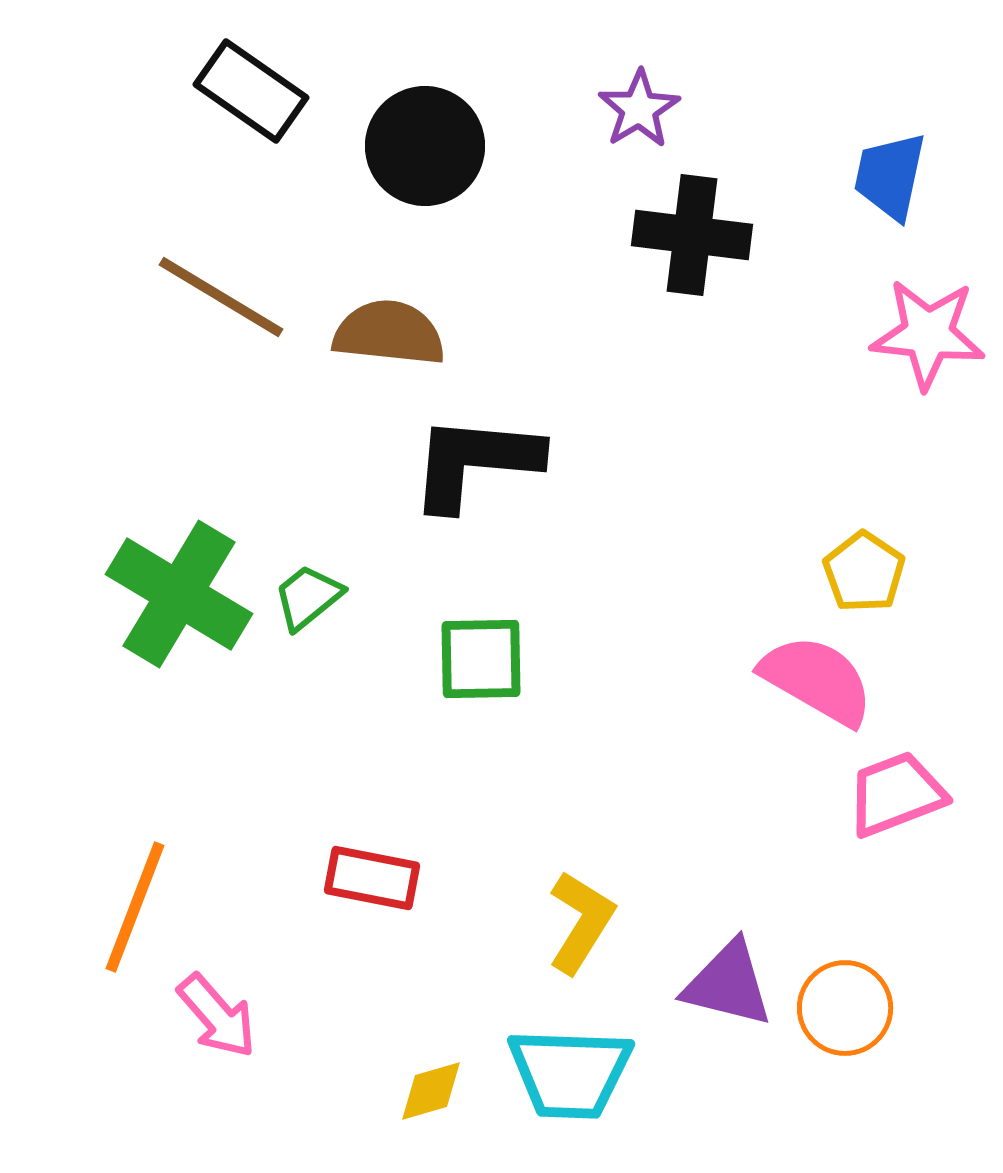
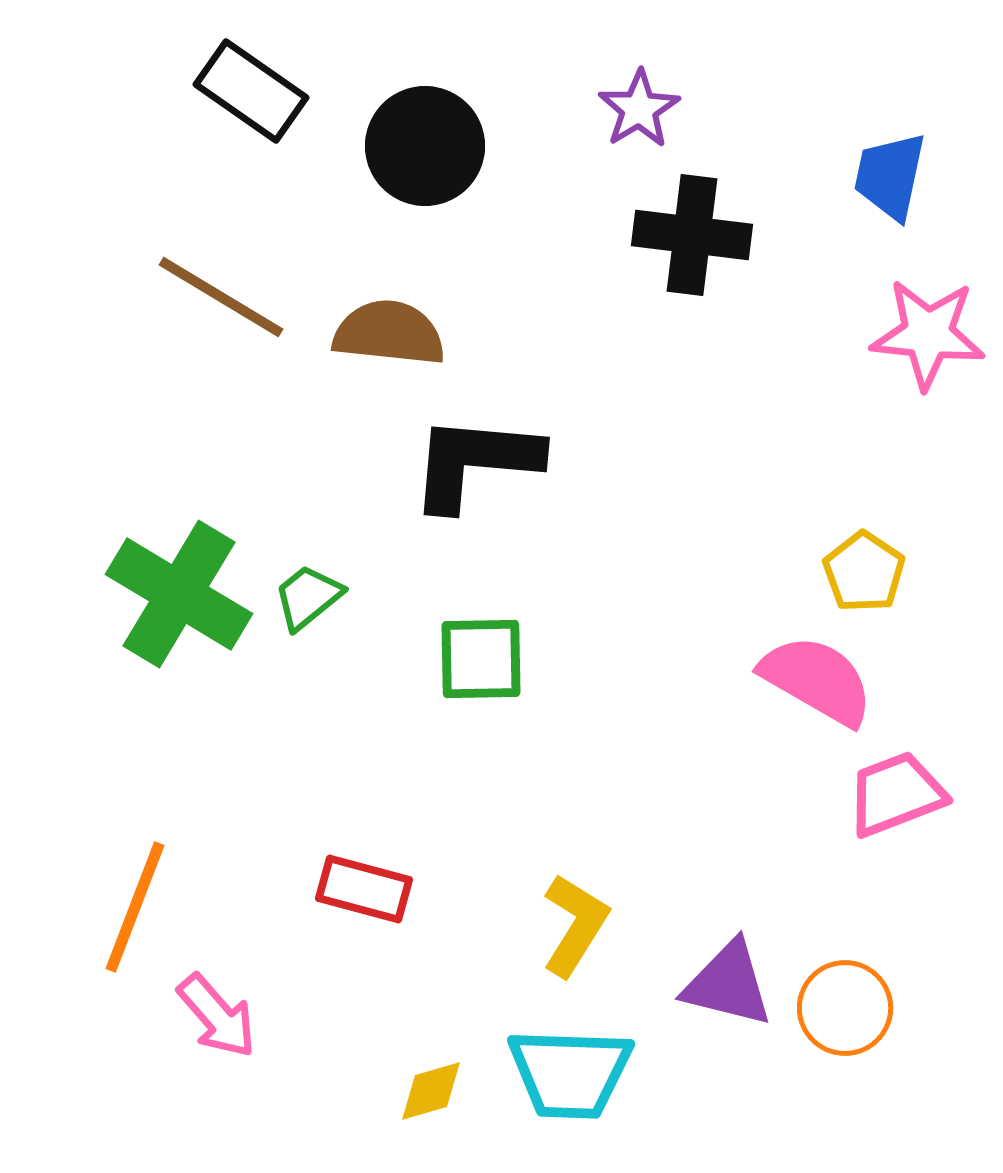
red rectangle: moved 8 px left, 11 px down; rotated 4 degrees clockwise
yellow L-shape: moved 6 px left, 3 px down
